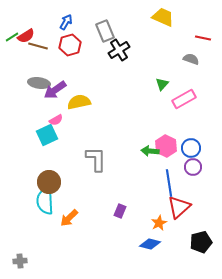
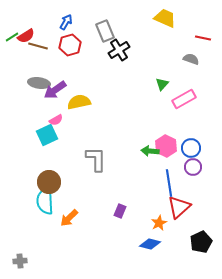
yellow trapezoid: moved 2 px right, 1 px down
black pentagon: rotated 10 degrees counterclockwise
